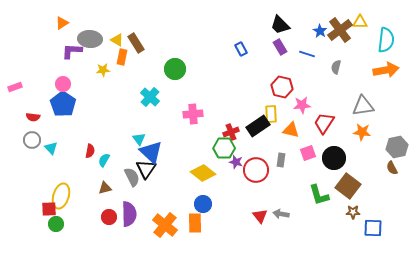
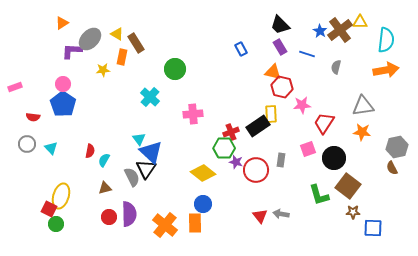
gray ellipse at (90, 39): rotated 50 degrees counterclockwise
yellow triangle at (117, 40): moved 6 px up
orange triangle at (291, 130): moved 18 px left, 58 px up
gray circle at (32, 140): moved 5 px left, 4 px down
pink square at (308, 153): moved 4 px up
red square at (49, 209): rotated 28 degrees clockwise
